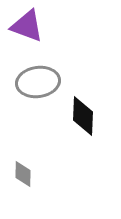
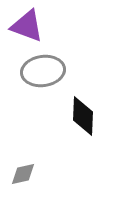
gray ellipse: moved 5 px right, 11 px up
gray diamond: rotated 76 degrees clockwise
